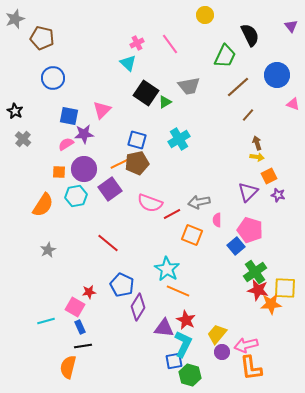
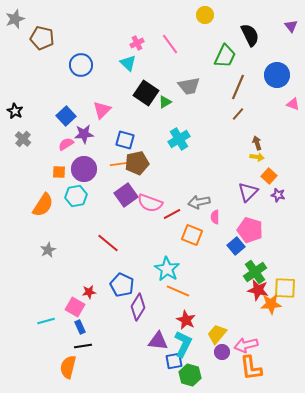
blue circle at (53, 78): moved 28 px right, 13 px up
brown line at (238, 87): rotated 25 degrees counterclockwise
brown line at (248, 115): moved 10 px left, 1 px up
blue square at (69, 116): moved 3 px left; rotated 36 degrees clockwise
blue square at (137, 140): moved 12 px left
orange line at (119, 164): rotated 18 degrees clockwise
orange square at (269, 176): rotated 21 degrees counterclockwise
purple square at (110, 189): moved 16 px right, 6 px down
pink semicircle at (217, 220): moved 2 px left, 3 px up
purple triangle at (164, 328): moved 6 px left, 13 px down
